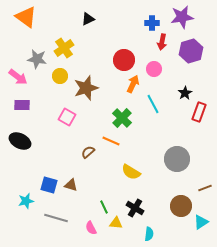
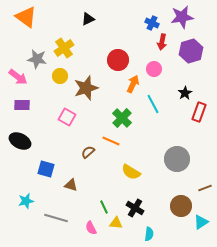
blue cross: rotated 24 degrees clockwise
red circle: moved 6 px left
blue square: moved 3 px left, 16 px up
